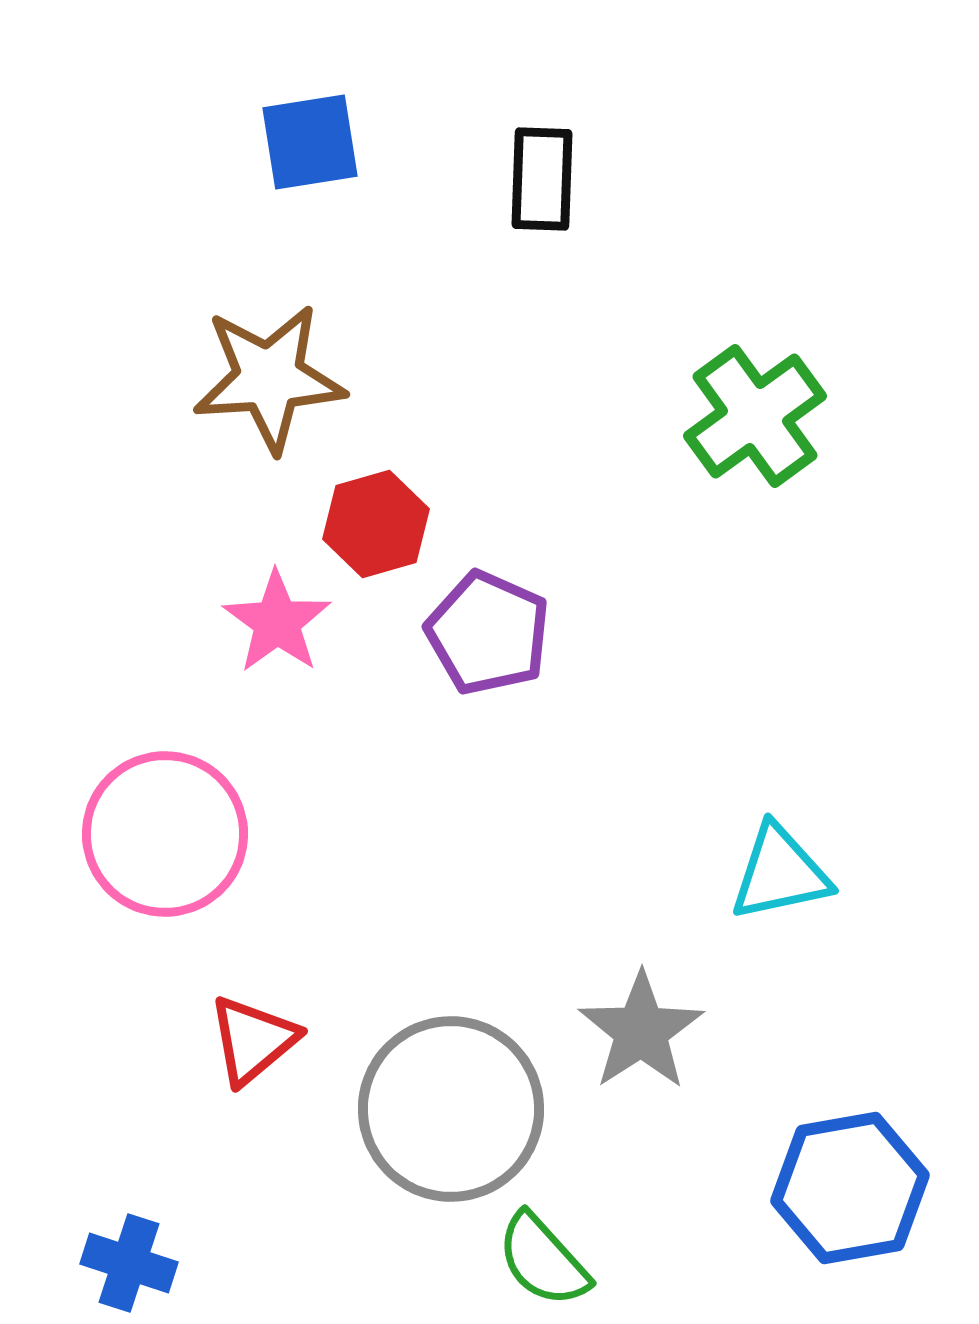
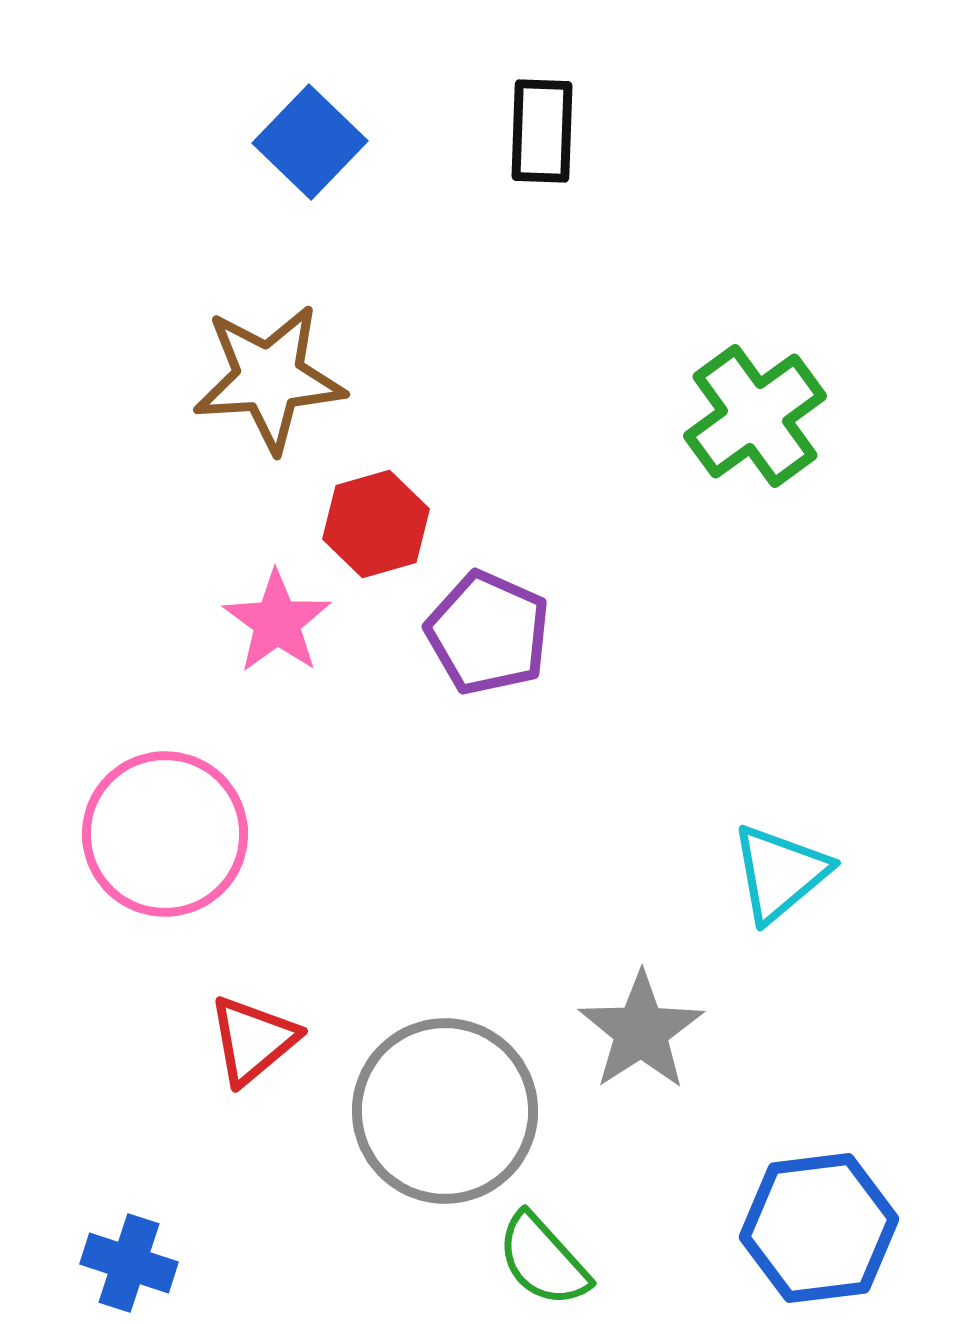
blue square: rotated 37 degrees counterclockwise
black rectangle: moved 48 px up
cyan triangle: rotated 28 degrees counterclockwise
gray circle: moved 6 px left, 2 px down
blue hexagon: moved 31 px left, 40 px down; rotated 3 degrees clockwise
